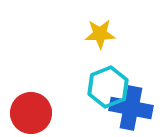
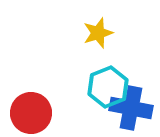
yellow star: moved 2 px left, 1 px up; rotated 16 degrees counterclockwise
